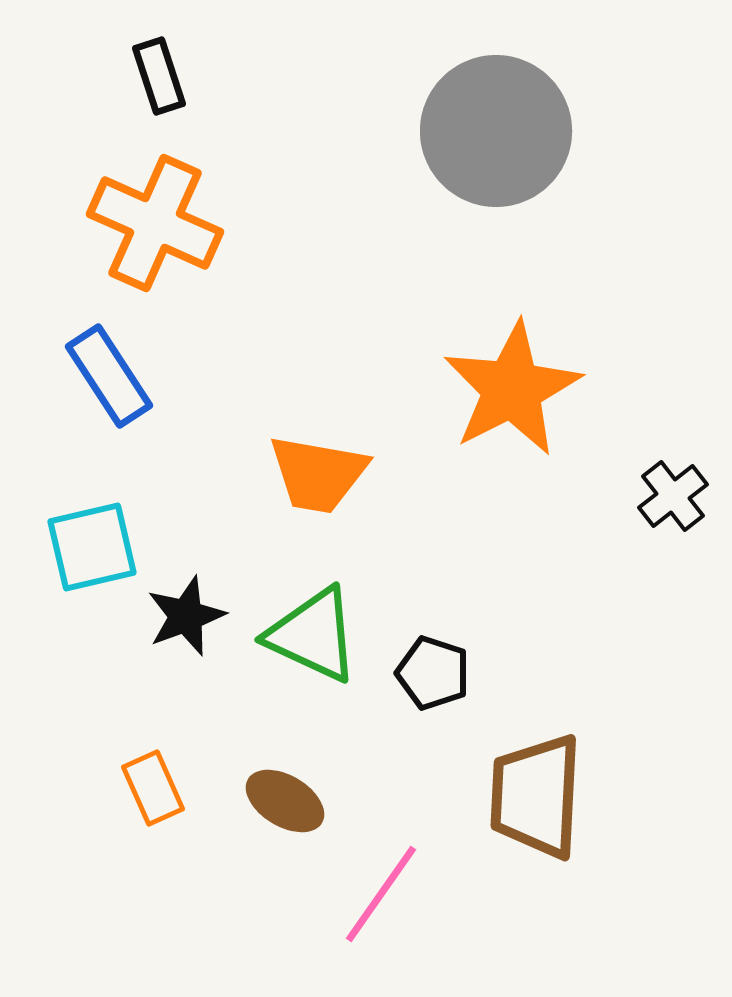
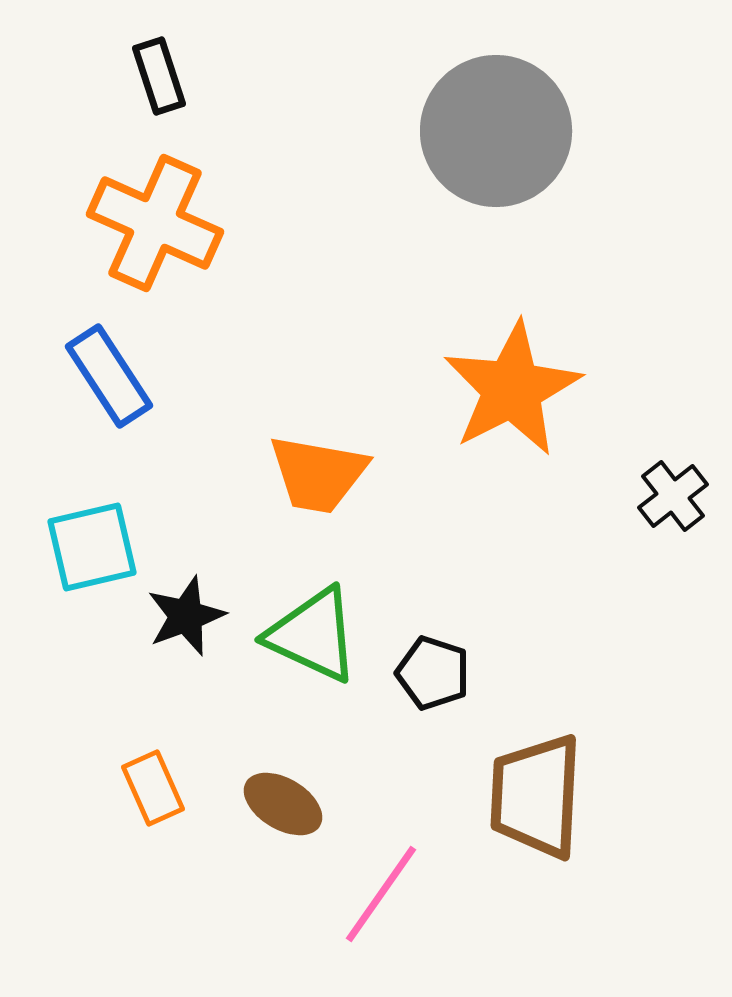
brown ellipse: moved 2 px left, 3 px down
